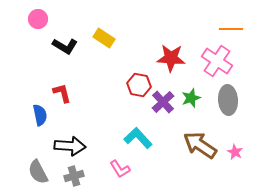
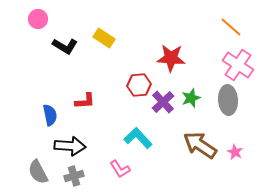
orange line: moved 2 px up; rotated 40 degrees clockwise
pink cross: moved 21 px right, 4 px down
red hexagon: rotated 15 degrees counterclockwise
red L-shape: moved 23 px right, 8 px down; rotated 100 degrees clockwise
blue semicircle: moved 10 px right
